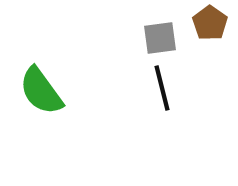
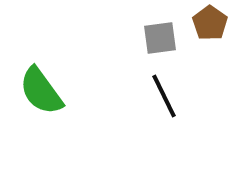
black line: moved 2 px right, 8 px down; rotated 12 degrees counterclockwise
